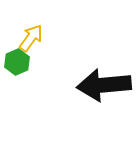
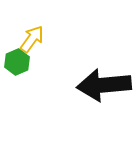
yellow arrow: moved 1 px right, 1 px down
